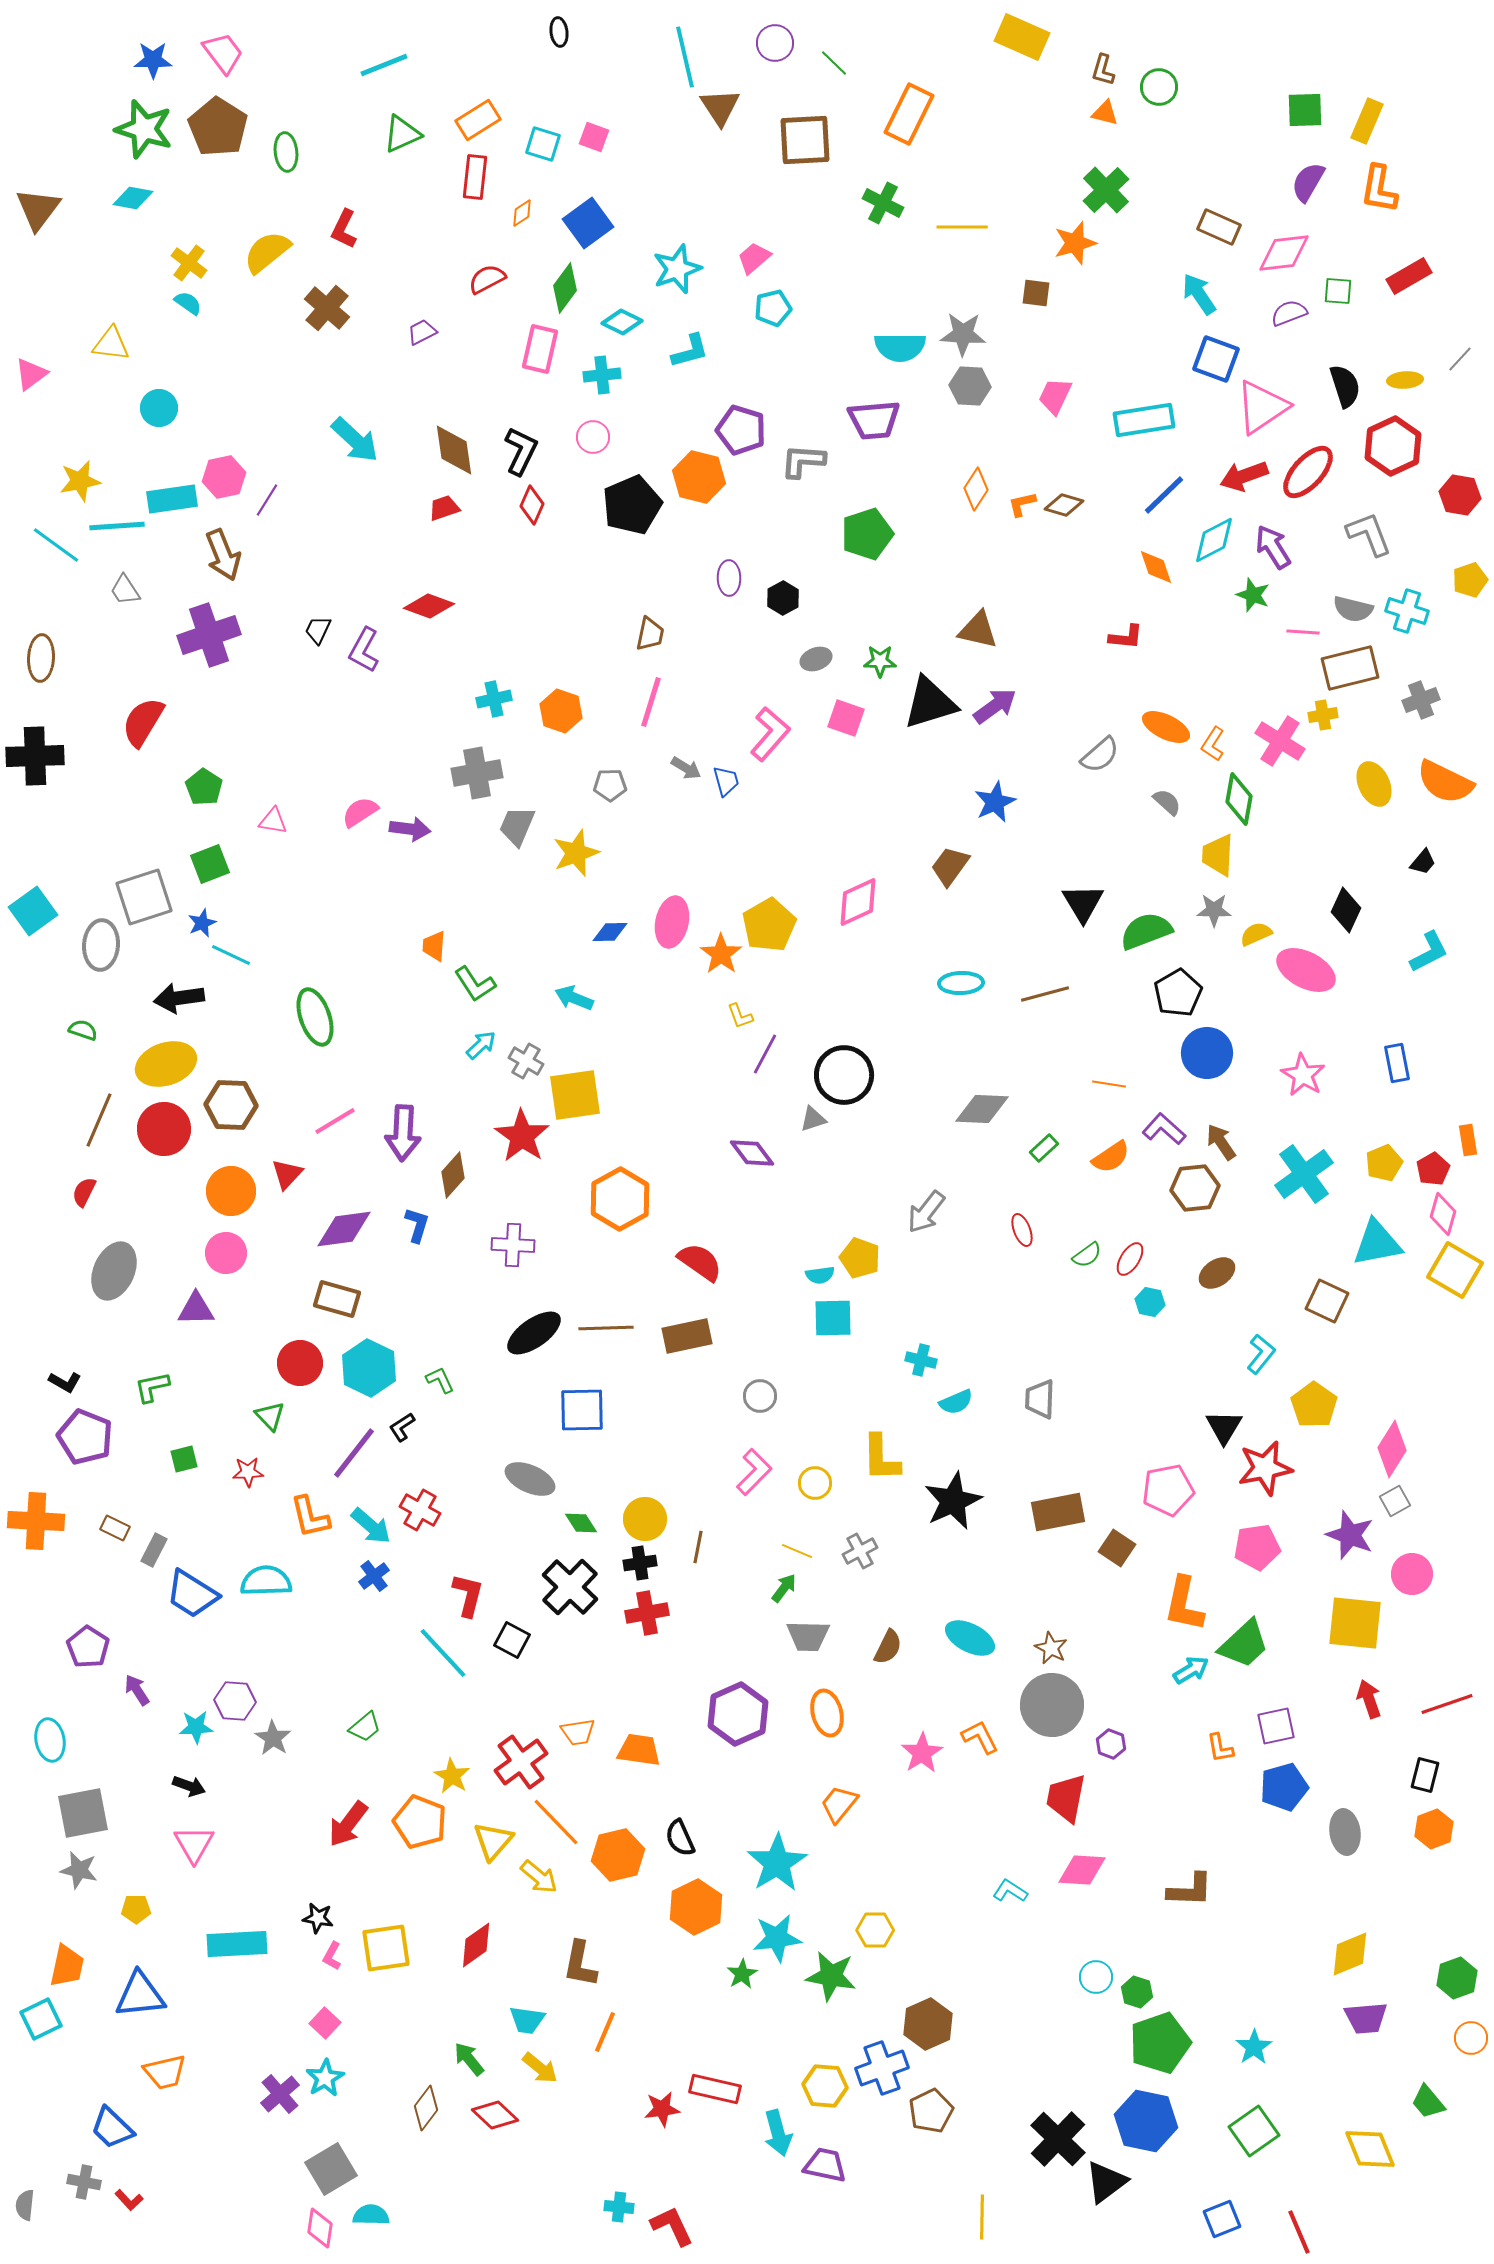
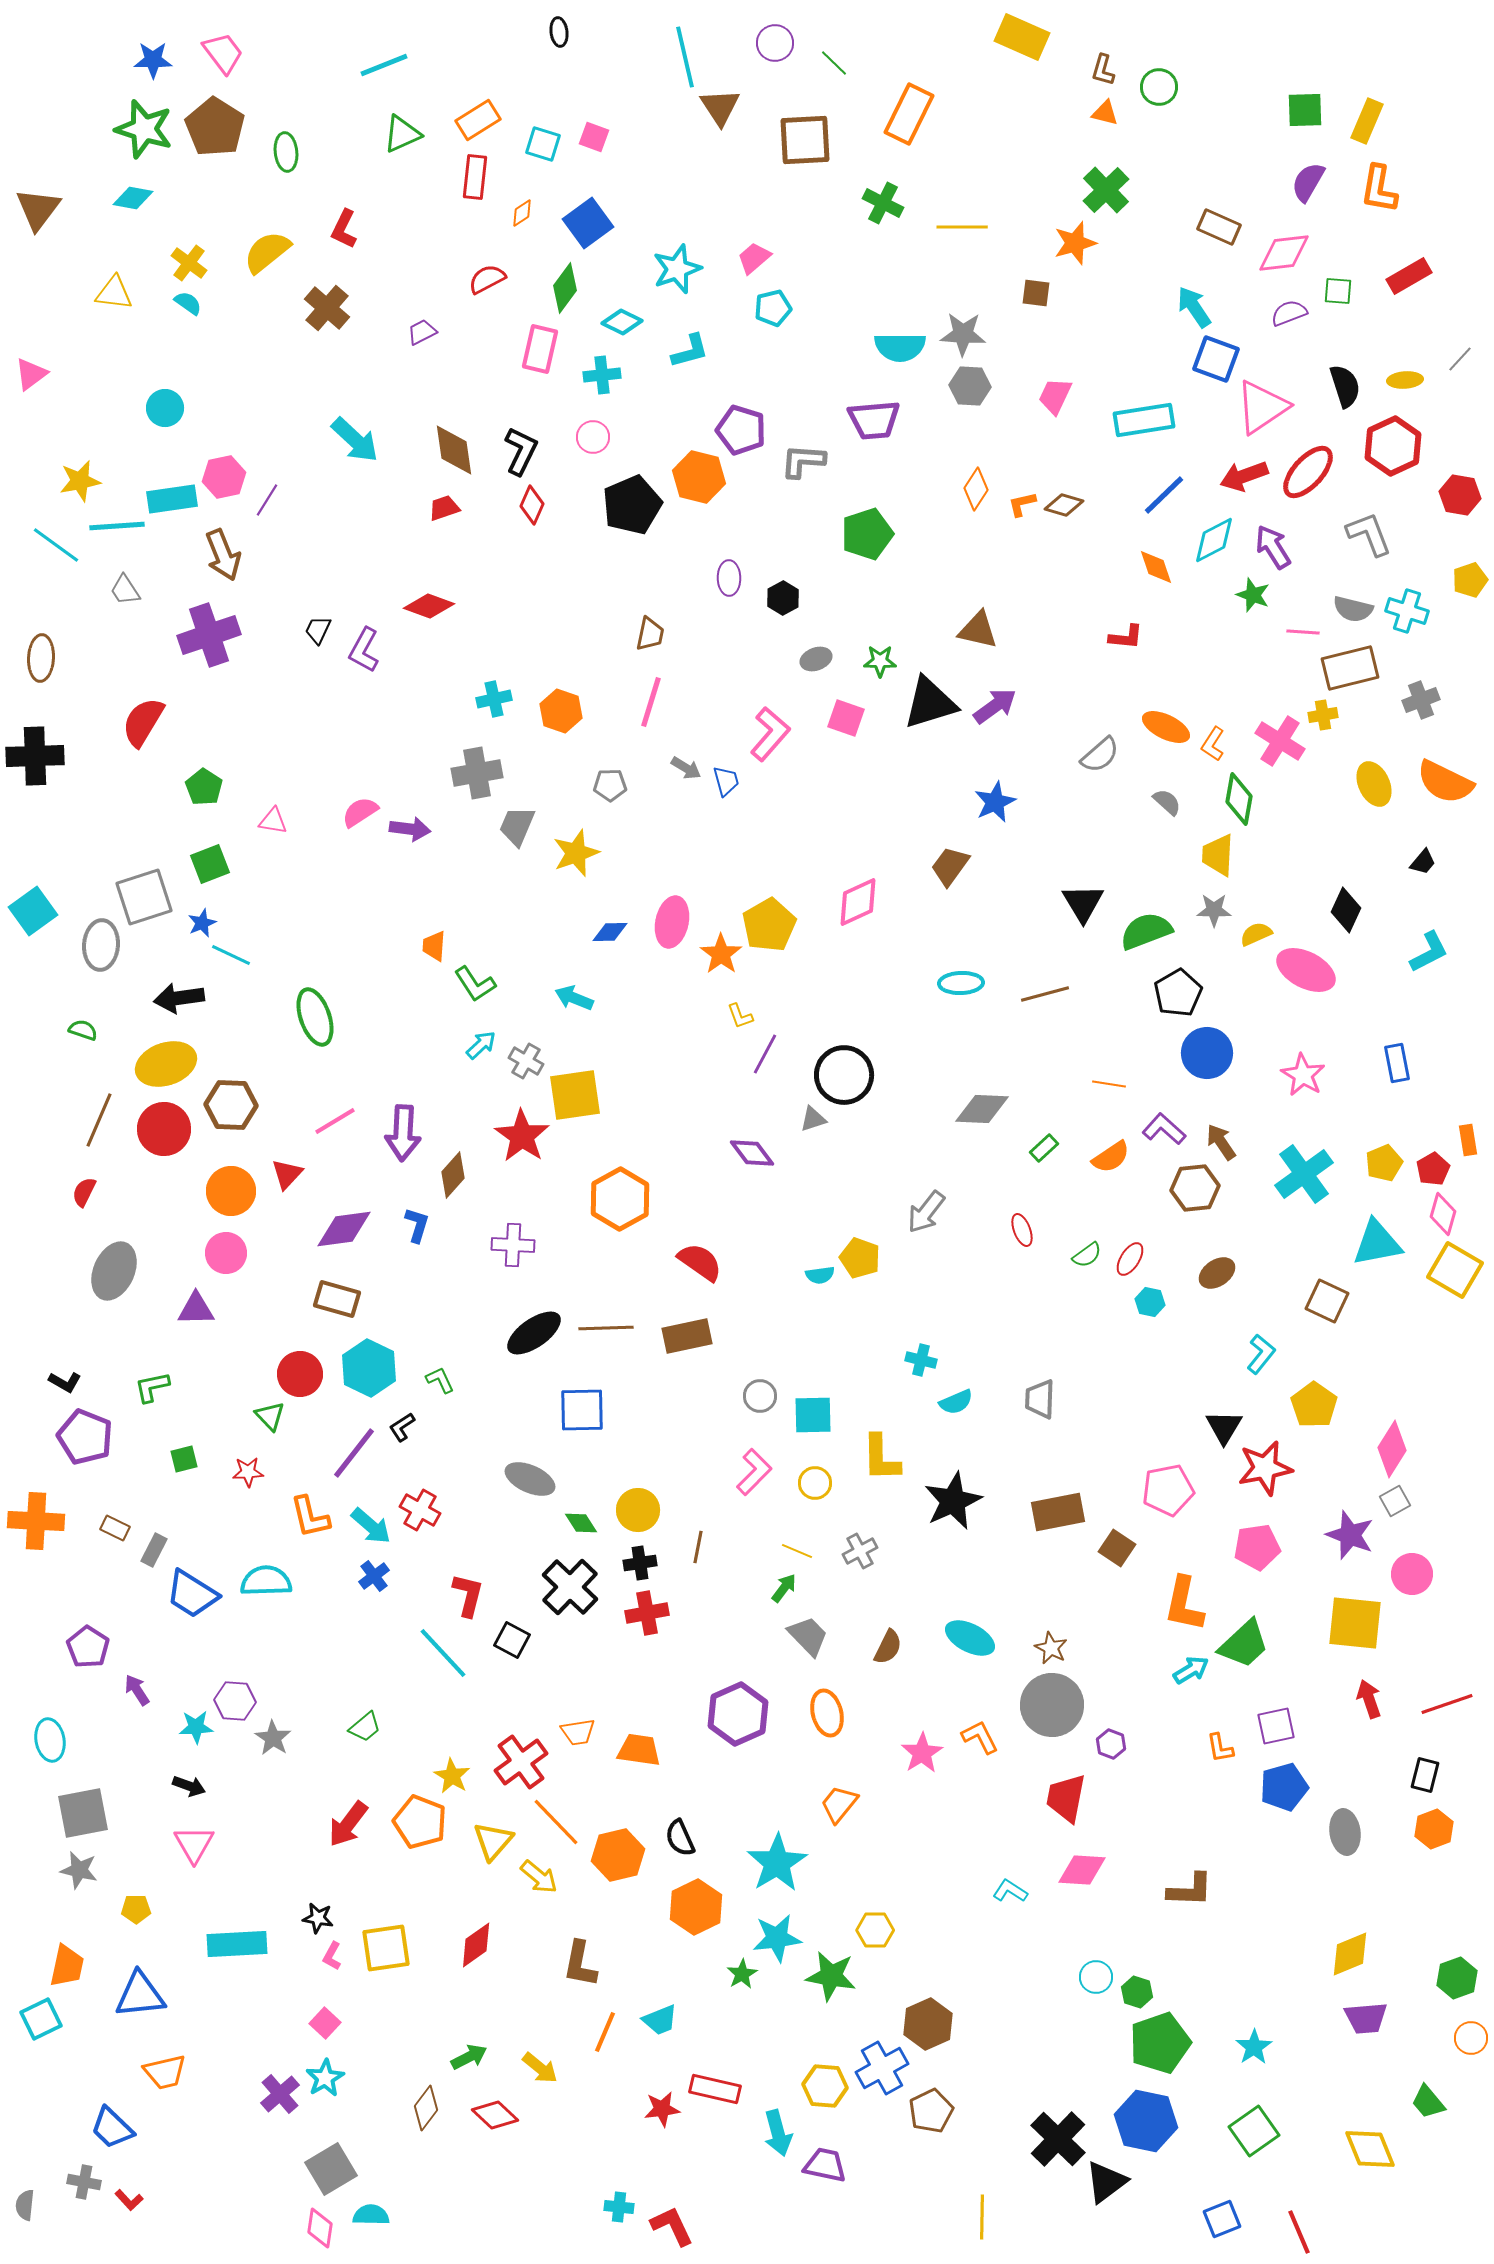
brown pentagon at (218, 127): moved 3 px left
cyan arrow at (1199, 294): moved 5 px left, 13 px down
yellow triangle at (111, 344): moved 3 px right, 51 px up
cyan circle at (159, 408): moved 6 px right
cyan square at (833, 1318): moved 20 px left, 97 px down
red circle at (300, 1363): moved 11 px down
yellow circle at (645, 1519): moved 7 px left, 9 px up
gray trapezoid at (808, 1636): rotated 135 degrees counterclockwise
cyan trapezoid at (527, 2020): moved 133 px right; rotated 30 degrees counterclockwise
green arrow at (469, 2059): moved 2 px up; rotated 102 degrees clockwise
blue cross at (882, 2068): rotated 9 degrees counterclockwise
